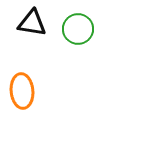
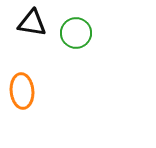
green circle: moved 2 px left, 4 px down
